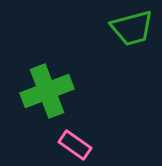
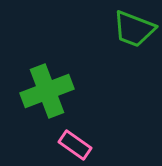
green trapezoid: moved 2 px right, 1 px down; rotated 36 degrees clockwise
